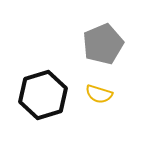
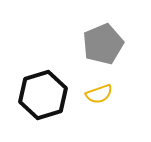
yellow semicircle: rotated 36 degrees counterclockwise
